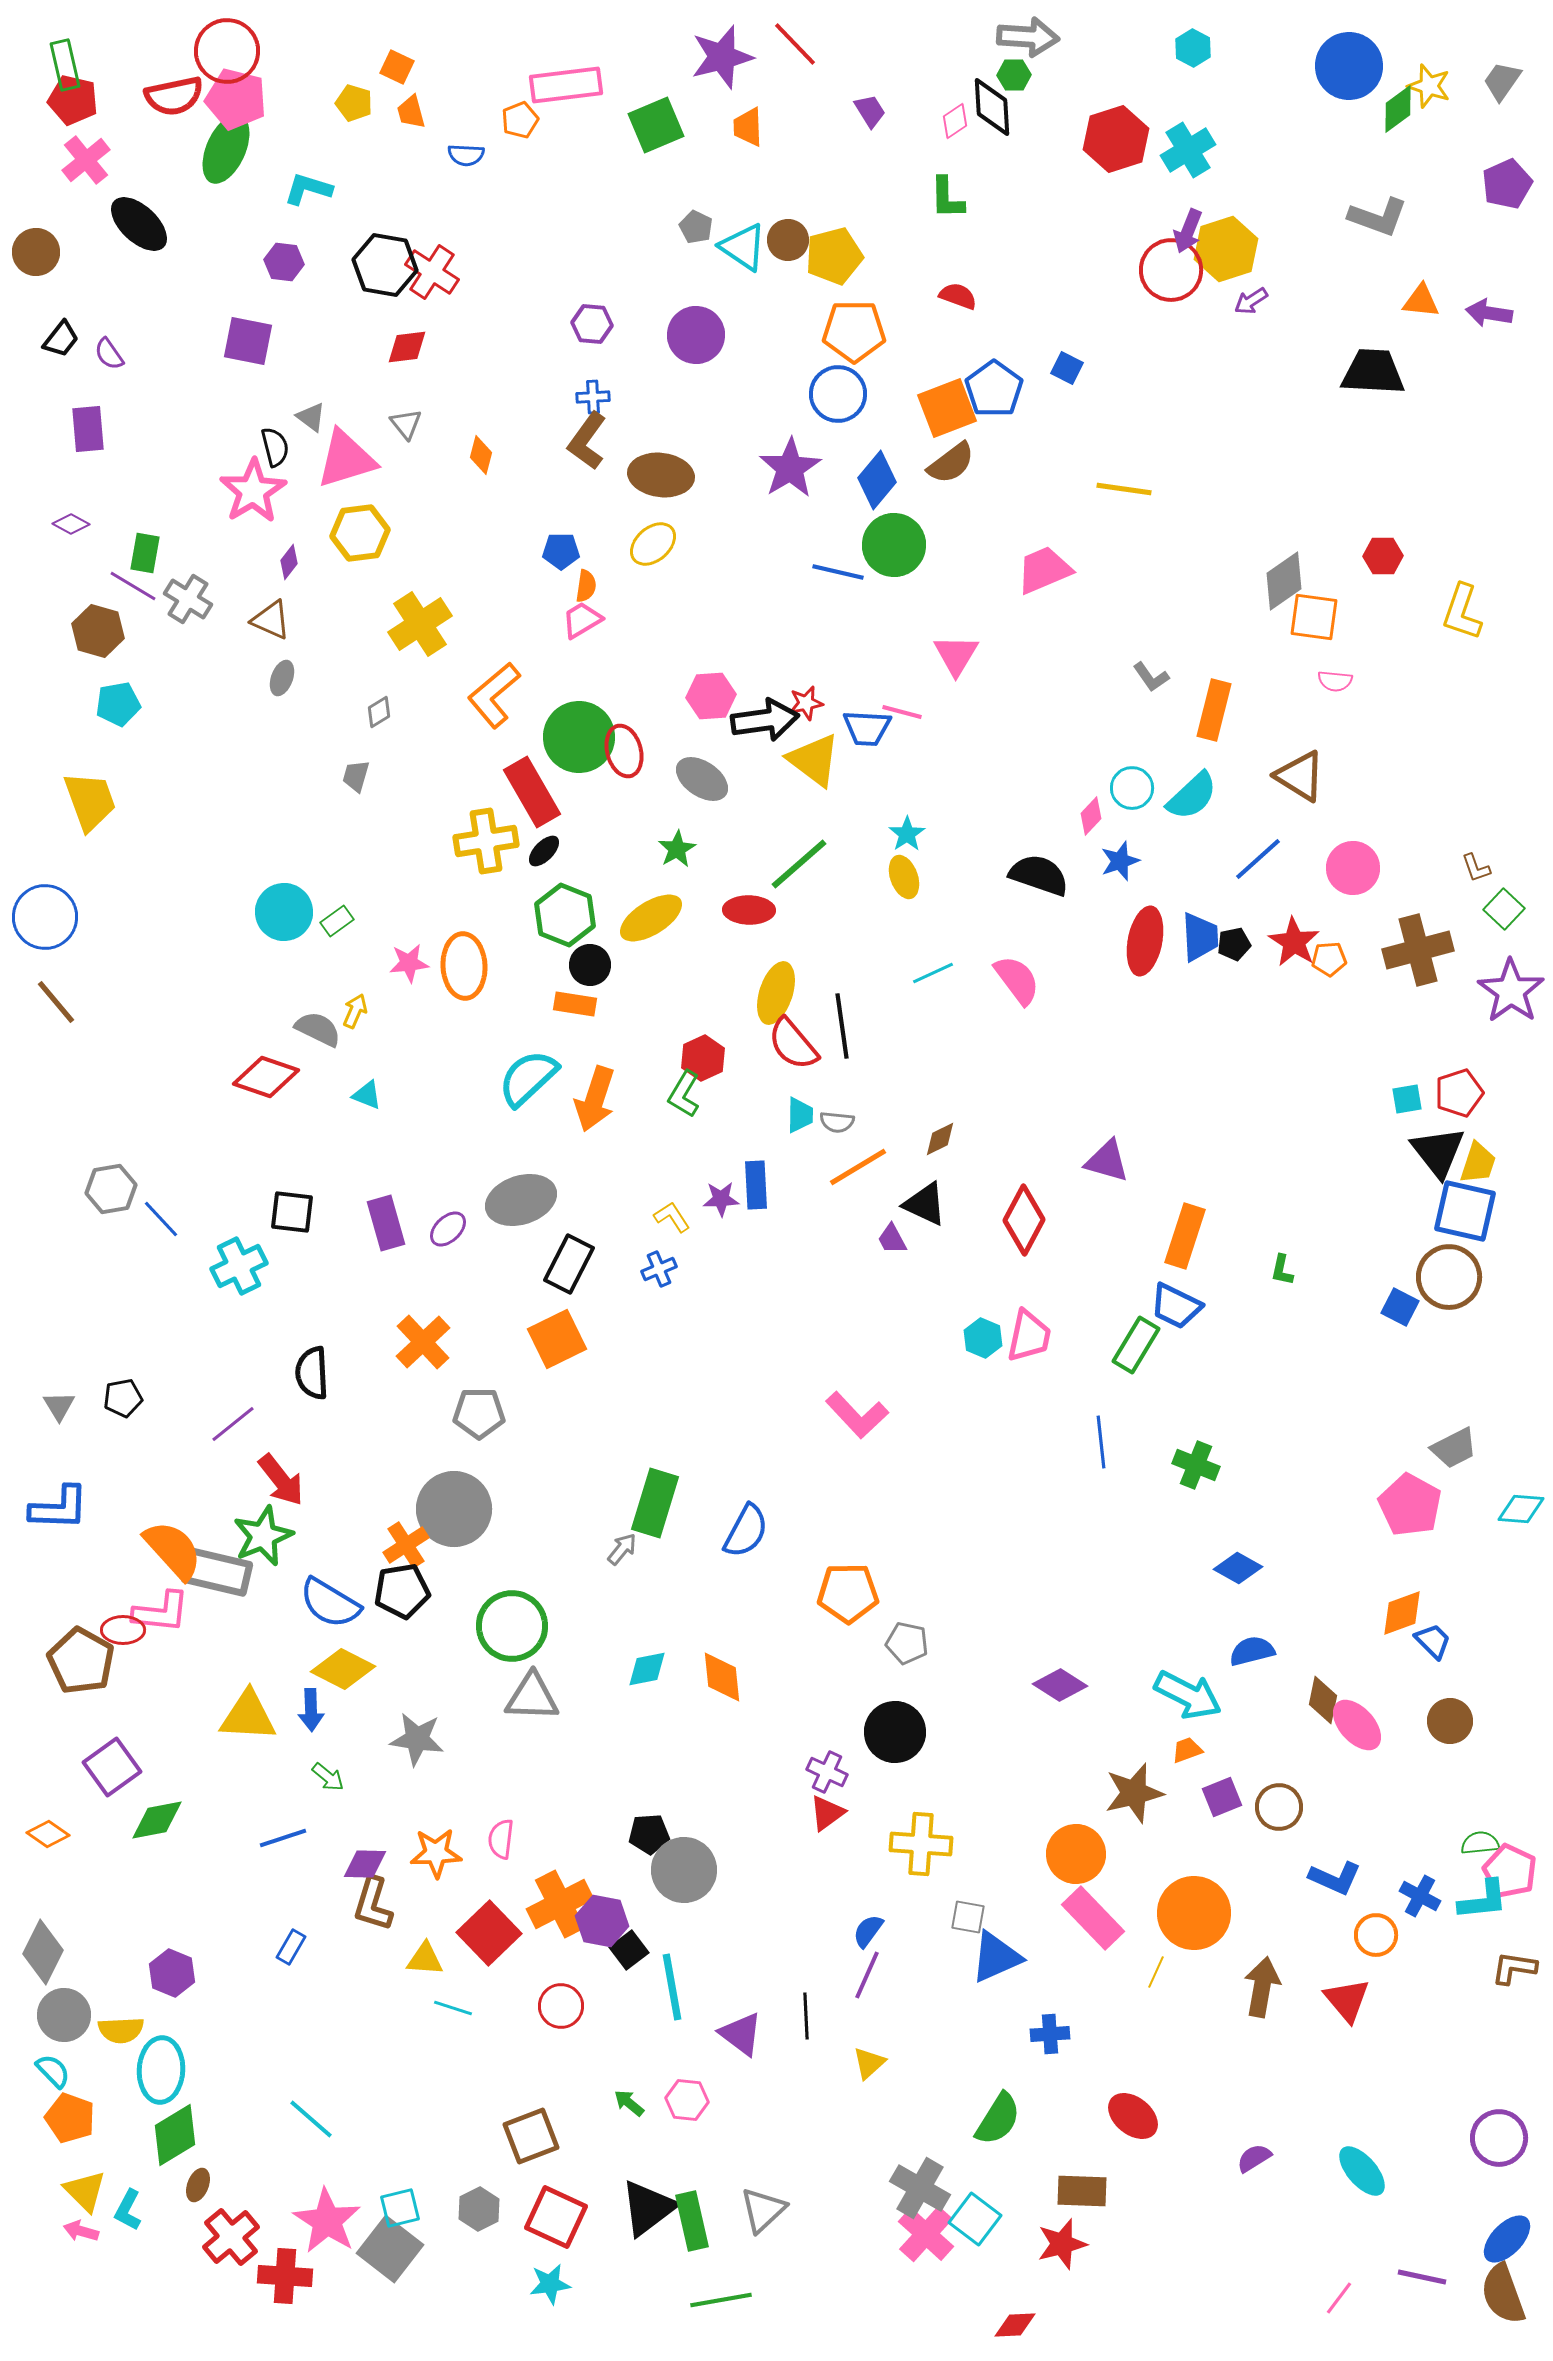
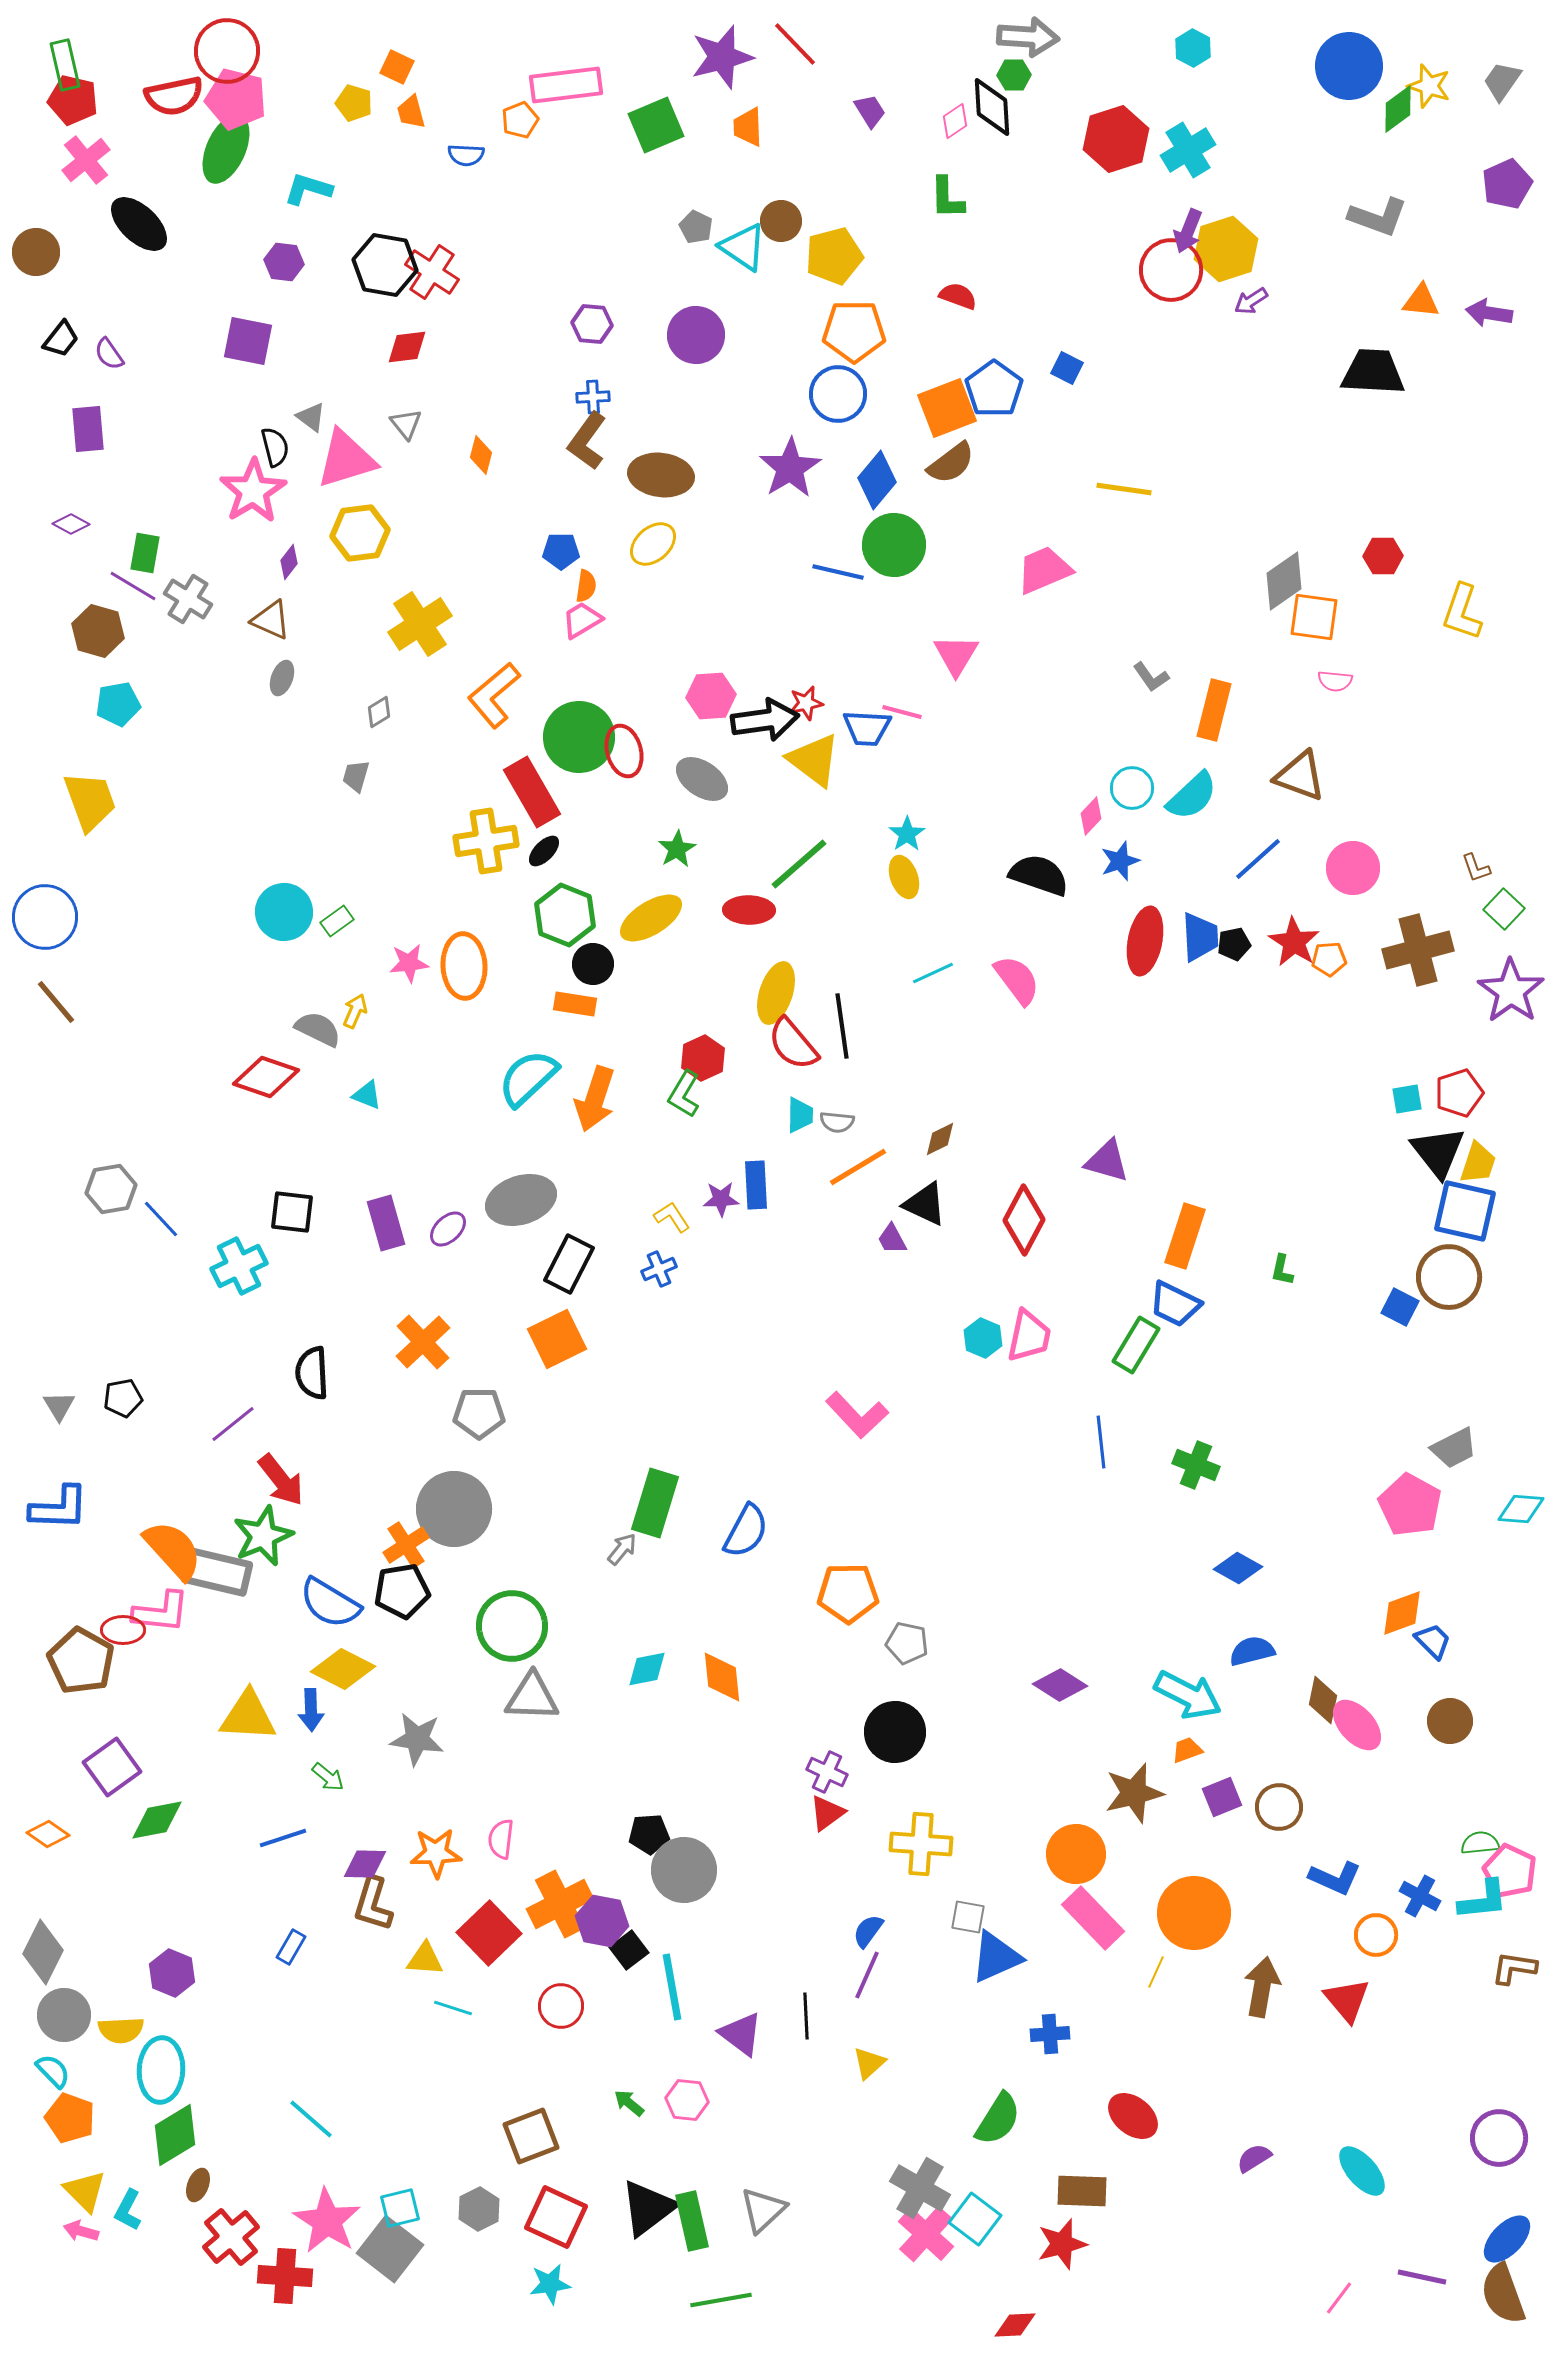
brown circle at (788, 240): moved 7 px left, 19 px up
brown triangle at (1300, 776): rotated 12 degrees counterclockwise
black circle at (590, 965): moved 3 px right, 1 px up
blue trapezoid at (1176, 1306): moved 1 px left, 2 px up
